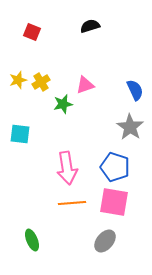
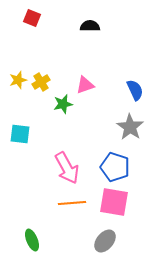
black semicircle: rotated 18 degrees clockwise
red square: moved 14 px up
pink arrow: rotated 20 degrees counterclockwise
